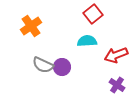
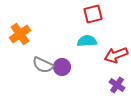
red square: rotated 24 degrees clockwise
orange cross: moved 11 px left, 8 px down
